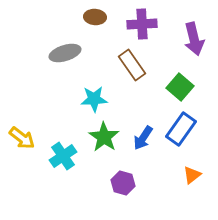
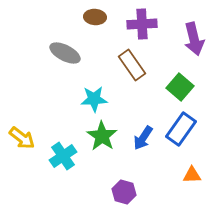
gray ellipse: rotated 44 degrees clockwise
green star: moved 2 px left, 1 px up
orange triangle: rotated 36 degrees clockwise
purple hexagon: moved 1 px right, 9 px down
